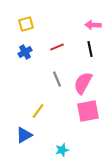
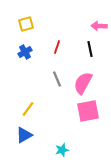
pink arrow: moved 6 px right, 1 px down
red line: rotated 48 degrees counterclockwise
yellow line: moved 10 px left, 2 px up
